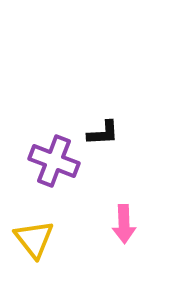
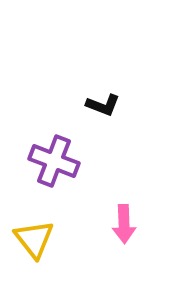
black L-shape: moved 28 px up; rotated 24 degrees clockwise
